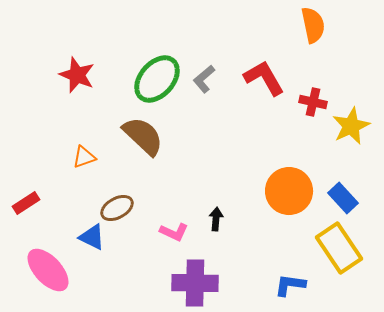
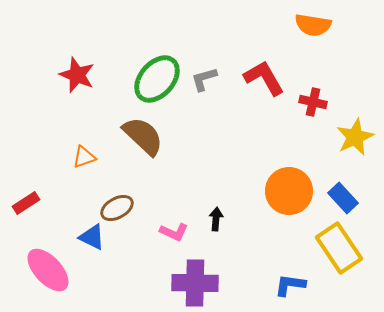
orange semicircle: rotated 111 degrees clockwise
gray L-shape: rotated 24 degrees clockwise
yellow star: moved 4 px right, 11 px down
